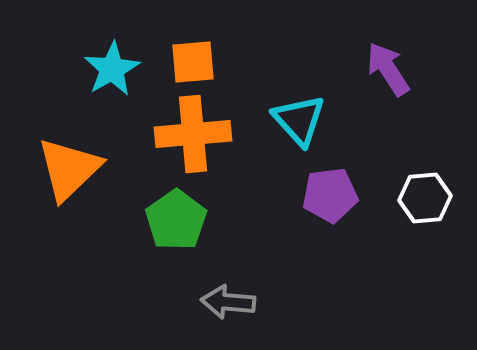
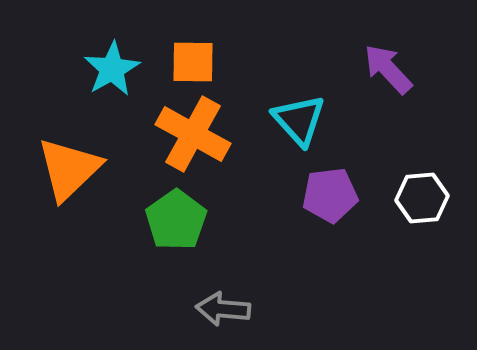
orange square: rotated 6 degrees clockwise
purple arrow: rotated 10 degrees counterclockwise
orange cross: rotated 34 degrees clockwise
white hexagon: moved 3 px left
gray arrow: moved 5 px left, 7 px down
